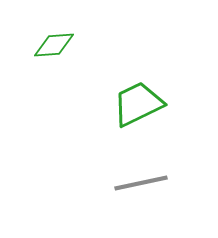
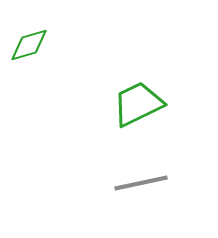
green diamond: moved 25 px left; rotated 12 degrees counterclockwise
